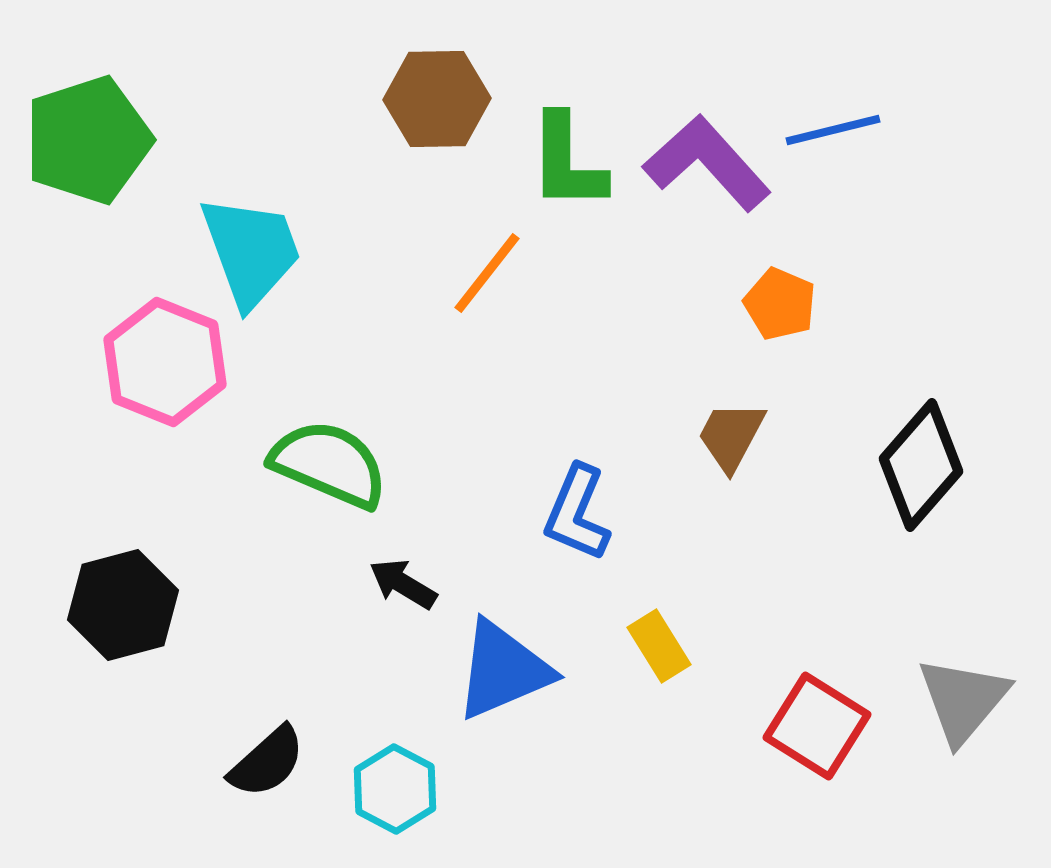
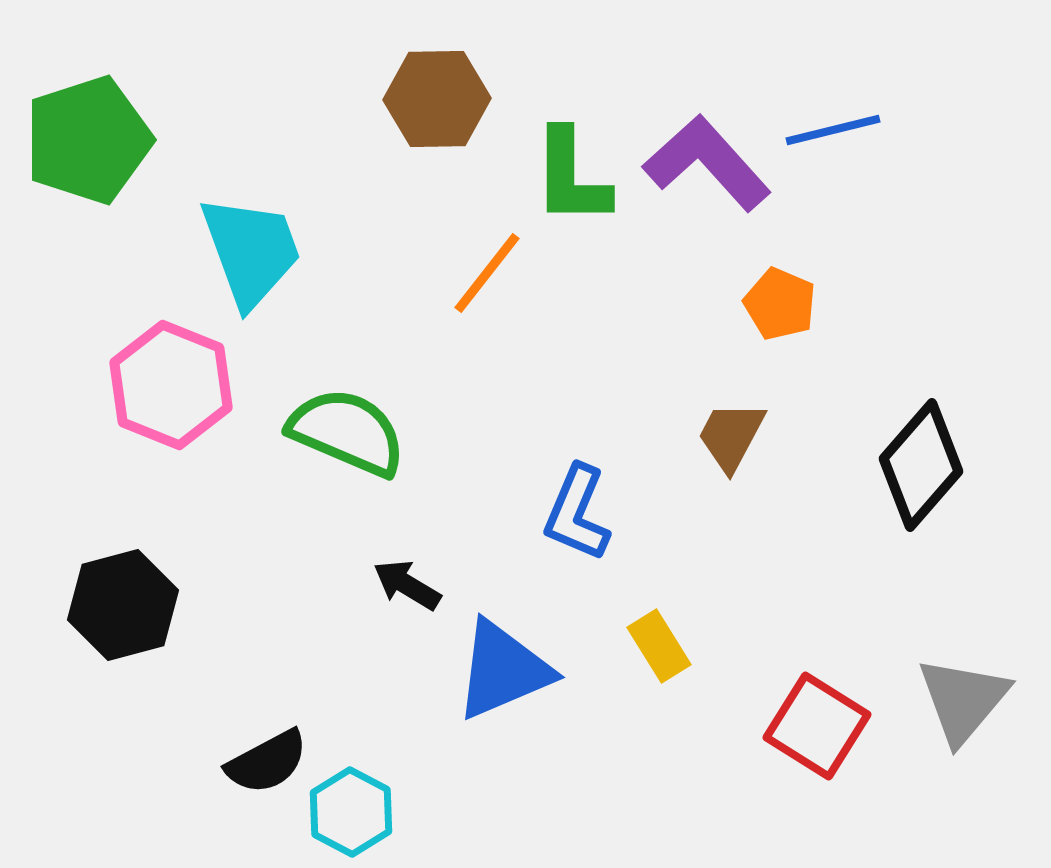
green L-shape: moved 4 px right, 15 px down
pink hexagon: moved 6 px right, 23 px down
green semicircle: moved 18 px right, 32 px up
black arrow: moved 4 px right, 1 px down
black semicircle: rotated 14 degrees clockwise
cyan hexagon: moved 44 px left, 23 px down
